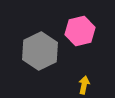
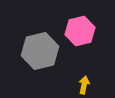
gray hexagon: rotated 12 degrees clockwise
